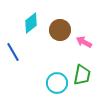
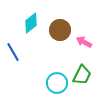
green trapezoid: rotated 15 degrees clockwise
